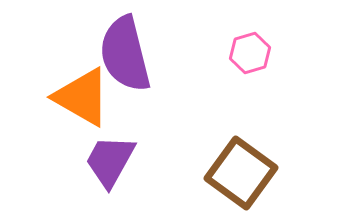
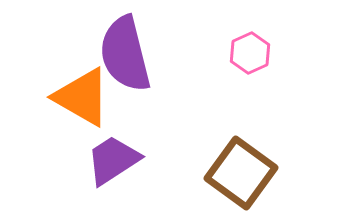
pink hexagon: rotated 9 degrees counterclockwise
purple trapezoid: moved 3 px right, 1 px up; rotated 28 degrees clockwise
